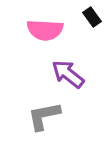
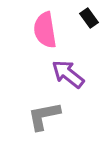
black rectangle: moved 3 px left, 1 px down
pink semicircle: rotated 78 degrees clockwise
